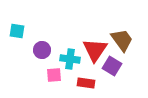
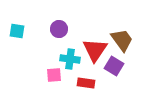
purple circle: moved 17 px right, 21 px up
purple square: moved 2 px right
